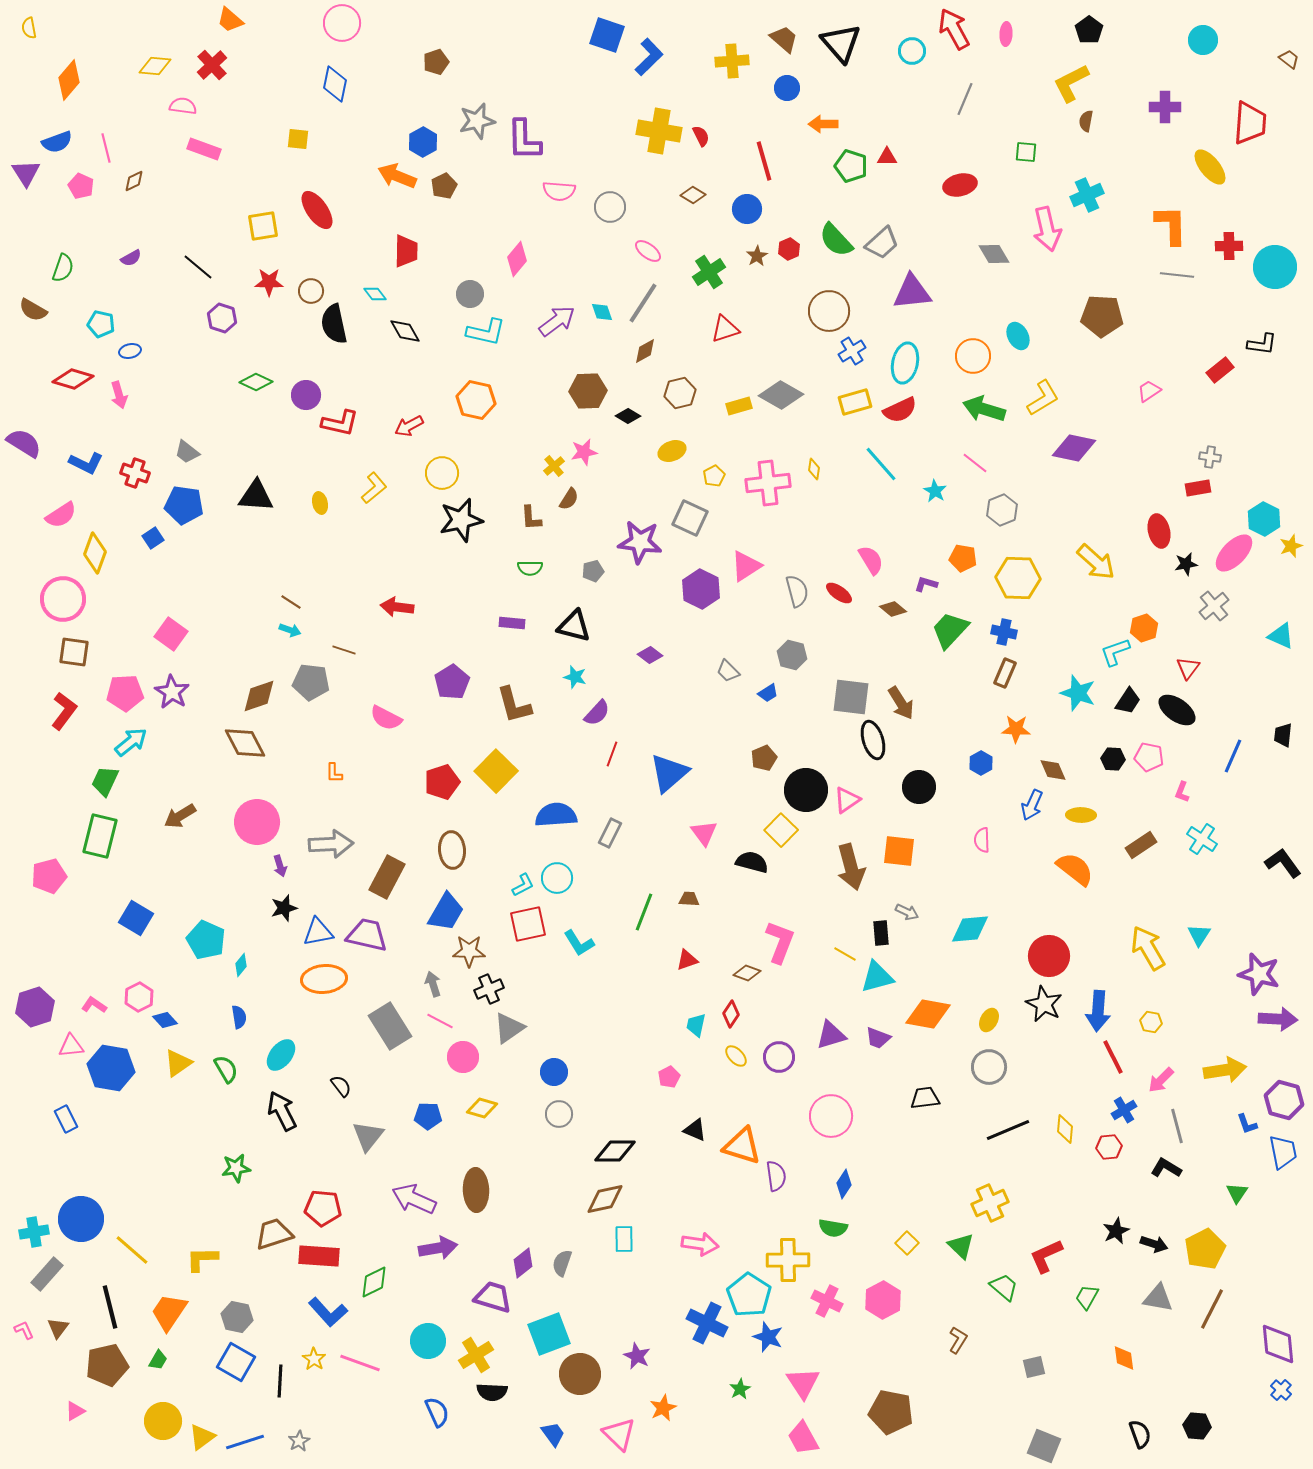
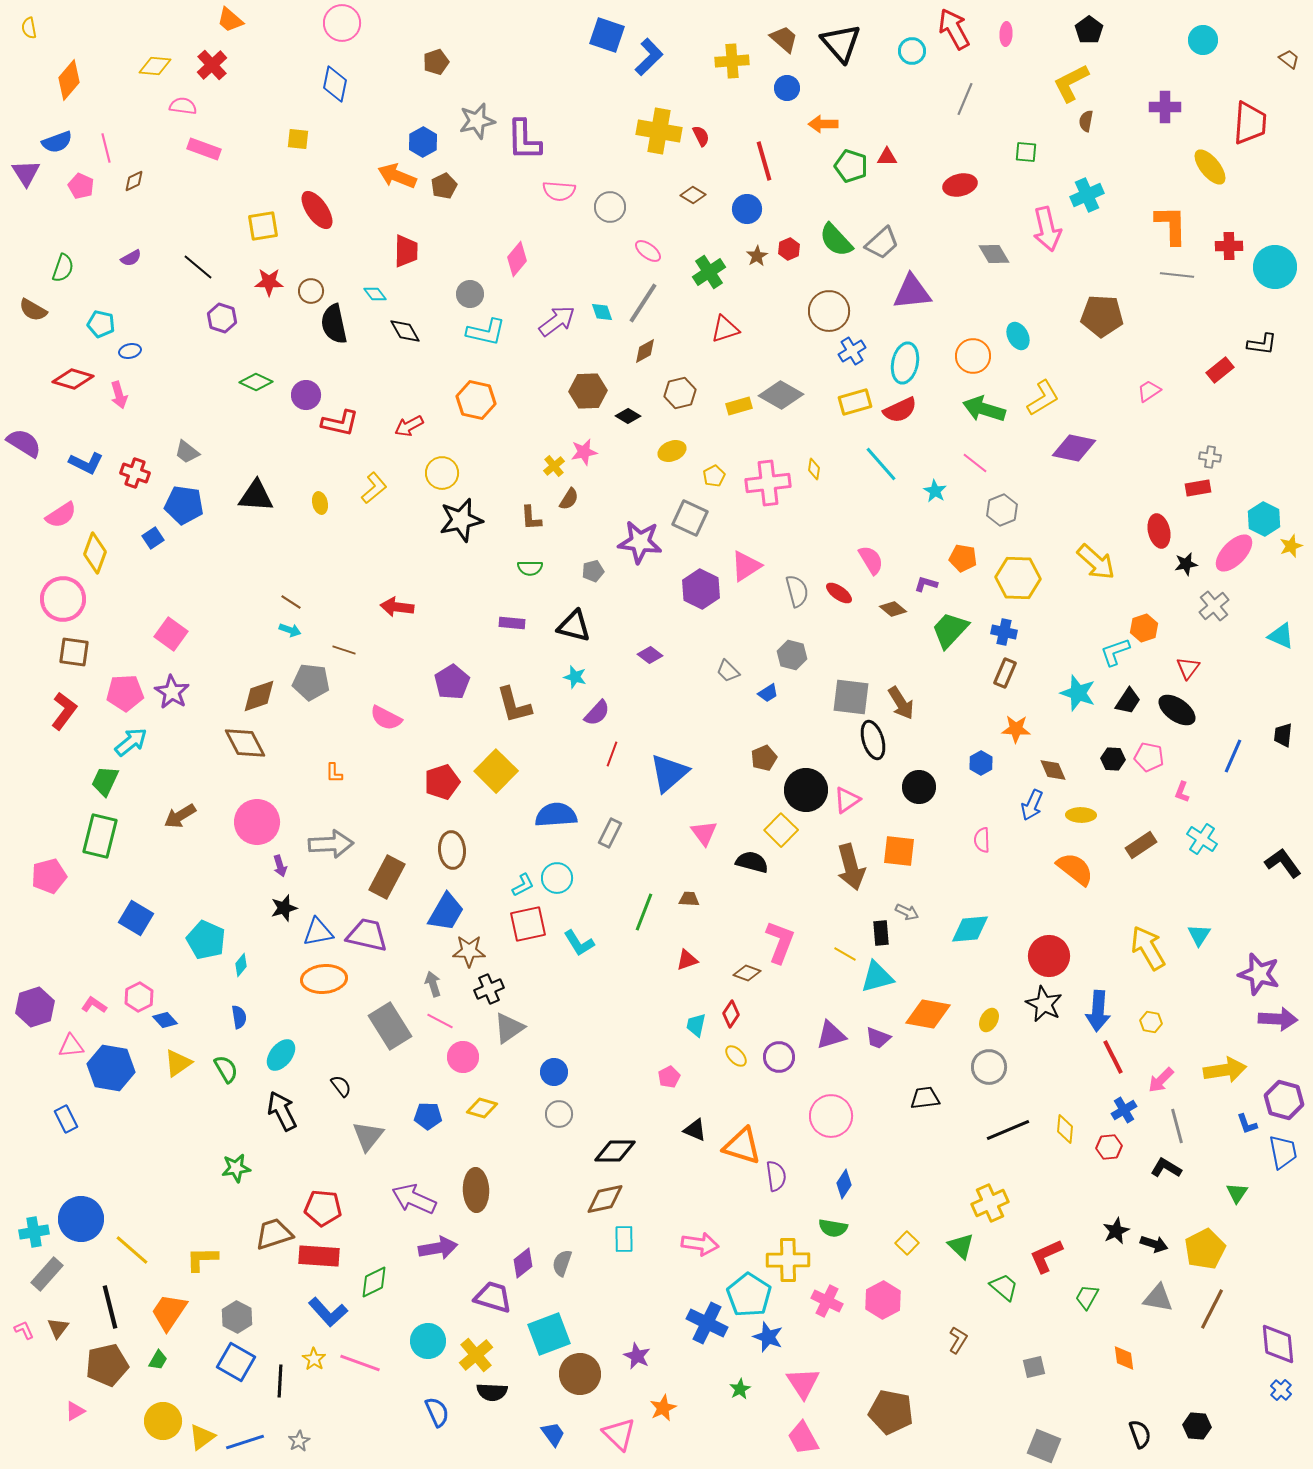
gray hexagon at (237, 1317): rotated 16 degrees clockwise
yellow cross at (476, 1355): rotated 8 degrees counterclockwise
